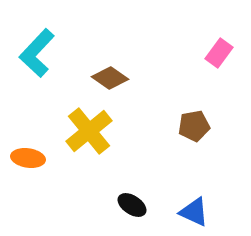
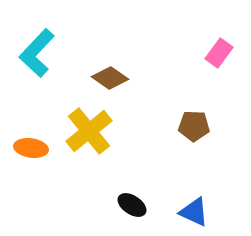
brown pentagon: rotated 12 degrees clockwise
orange ellipse: moved 3 px right, 10 px up
